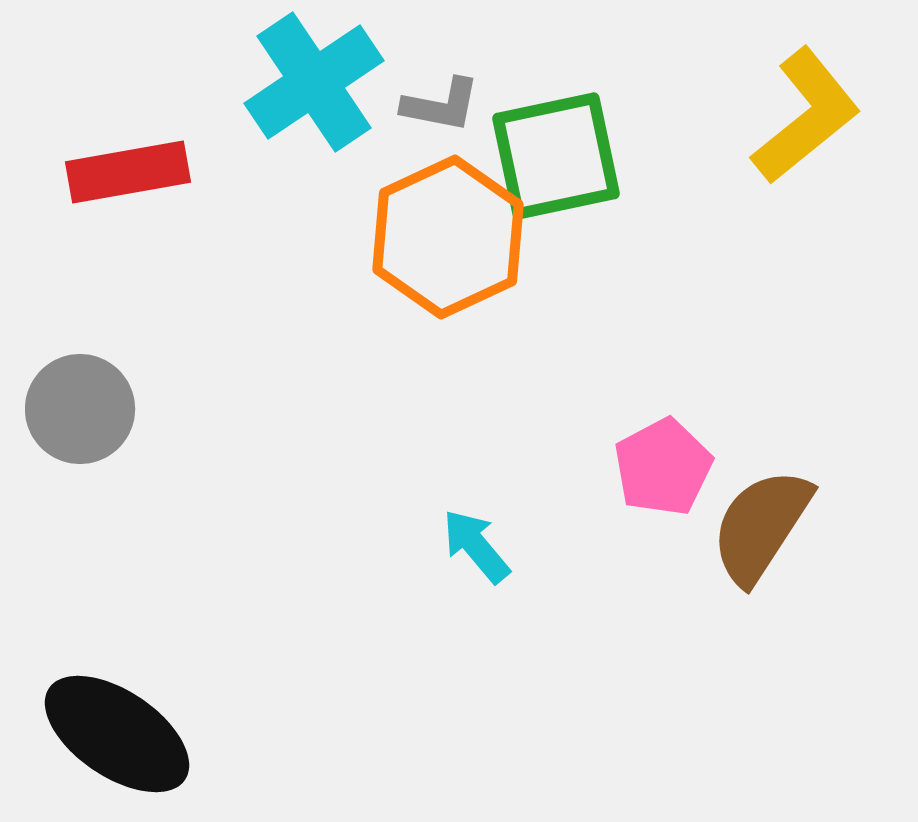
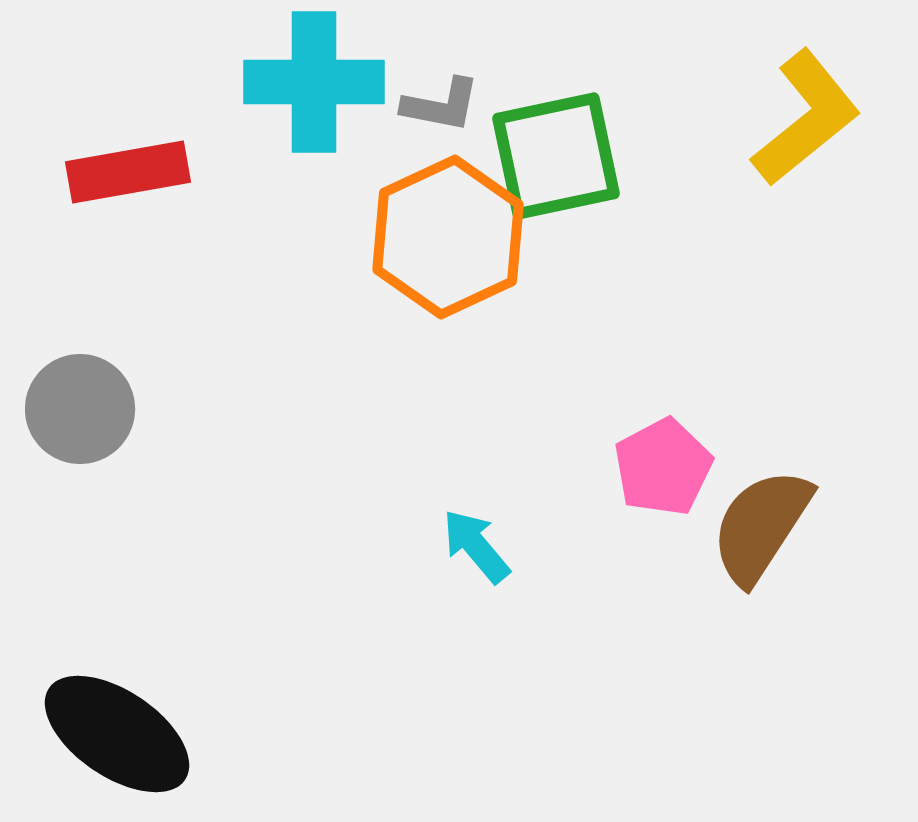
cyan cross: rotated 34 degrees clockwise
yellow L-shape: moved 2 px down
